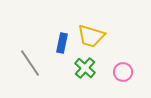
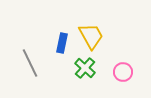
yellow trapezoid: rotated 136 degrees counterclockwise
gray line: rotated 8 degrees clockwise
